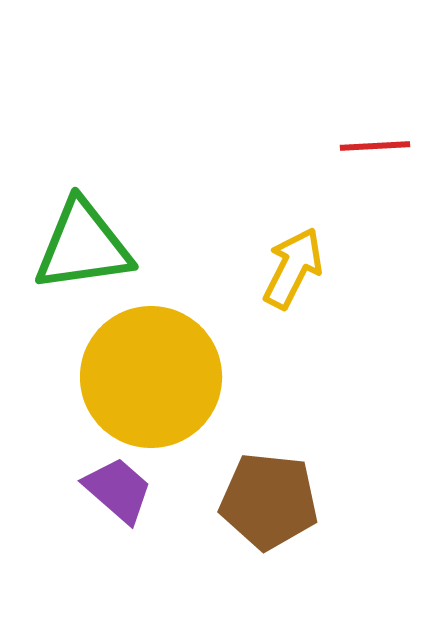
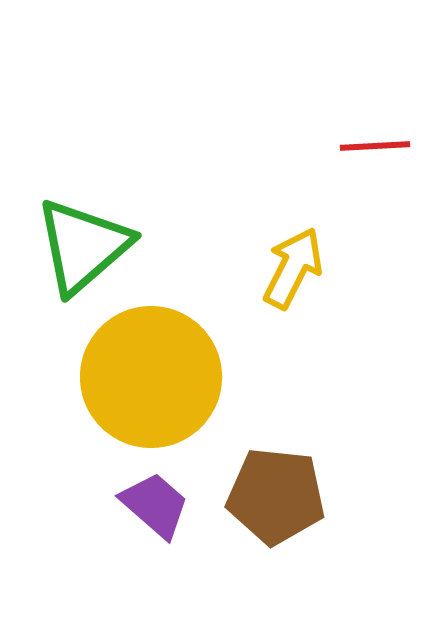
green triangle: rotated 33 degrees counterclockwise
purple trapezoid: moved 37 px right, 15 px down
brown pentagon: moved 7 px right, 5 px up
